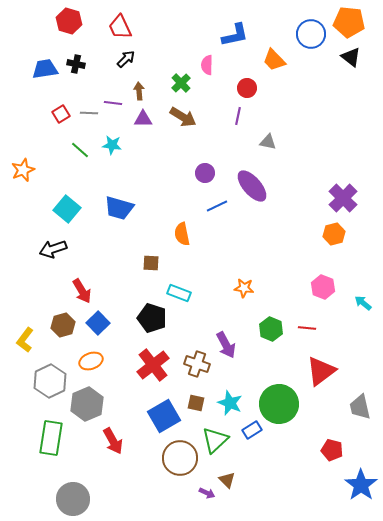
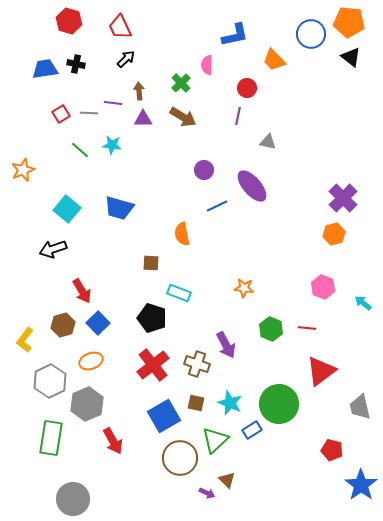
purple circle at (205, 173): moved 1 px left, 3 px up
